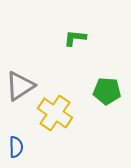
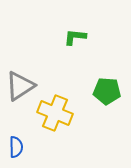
green L-shape: moved 1 px up
yellow cross: rotated 12 degrees counterclockwise
